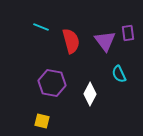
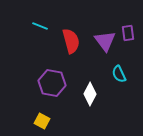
cyan line: moved 1 px left, 1 px up
yellow square: rotated 14 degrees clockwise
